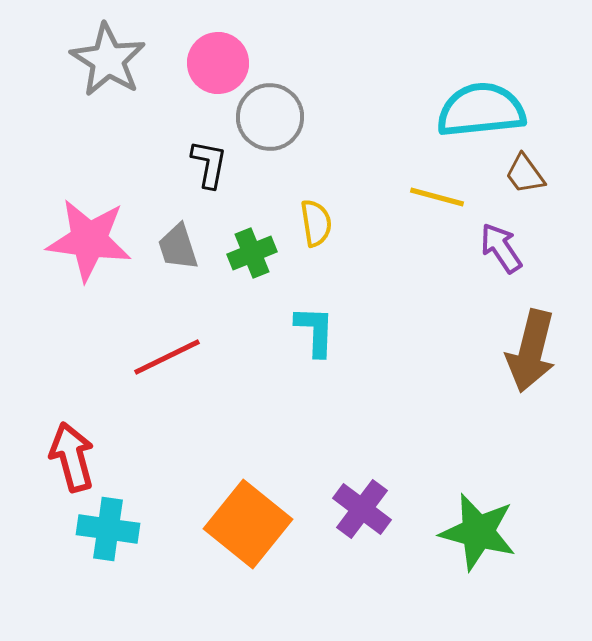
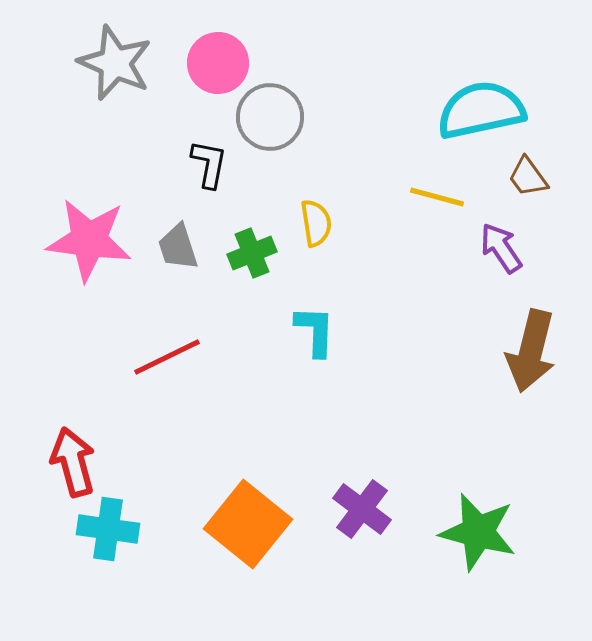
gray star: moved 7 px right, 3 px down; rotated 8 degrees counterclockwise
cyan semicircle: rotated 6 degrees counterclockwise
brown trapezoid: moved 3 px right, 3 px down
red arrow: moved 1 px right, 5 px down
